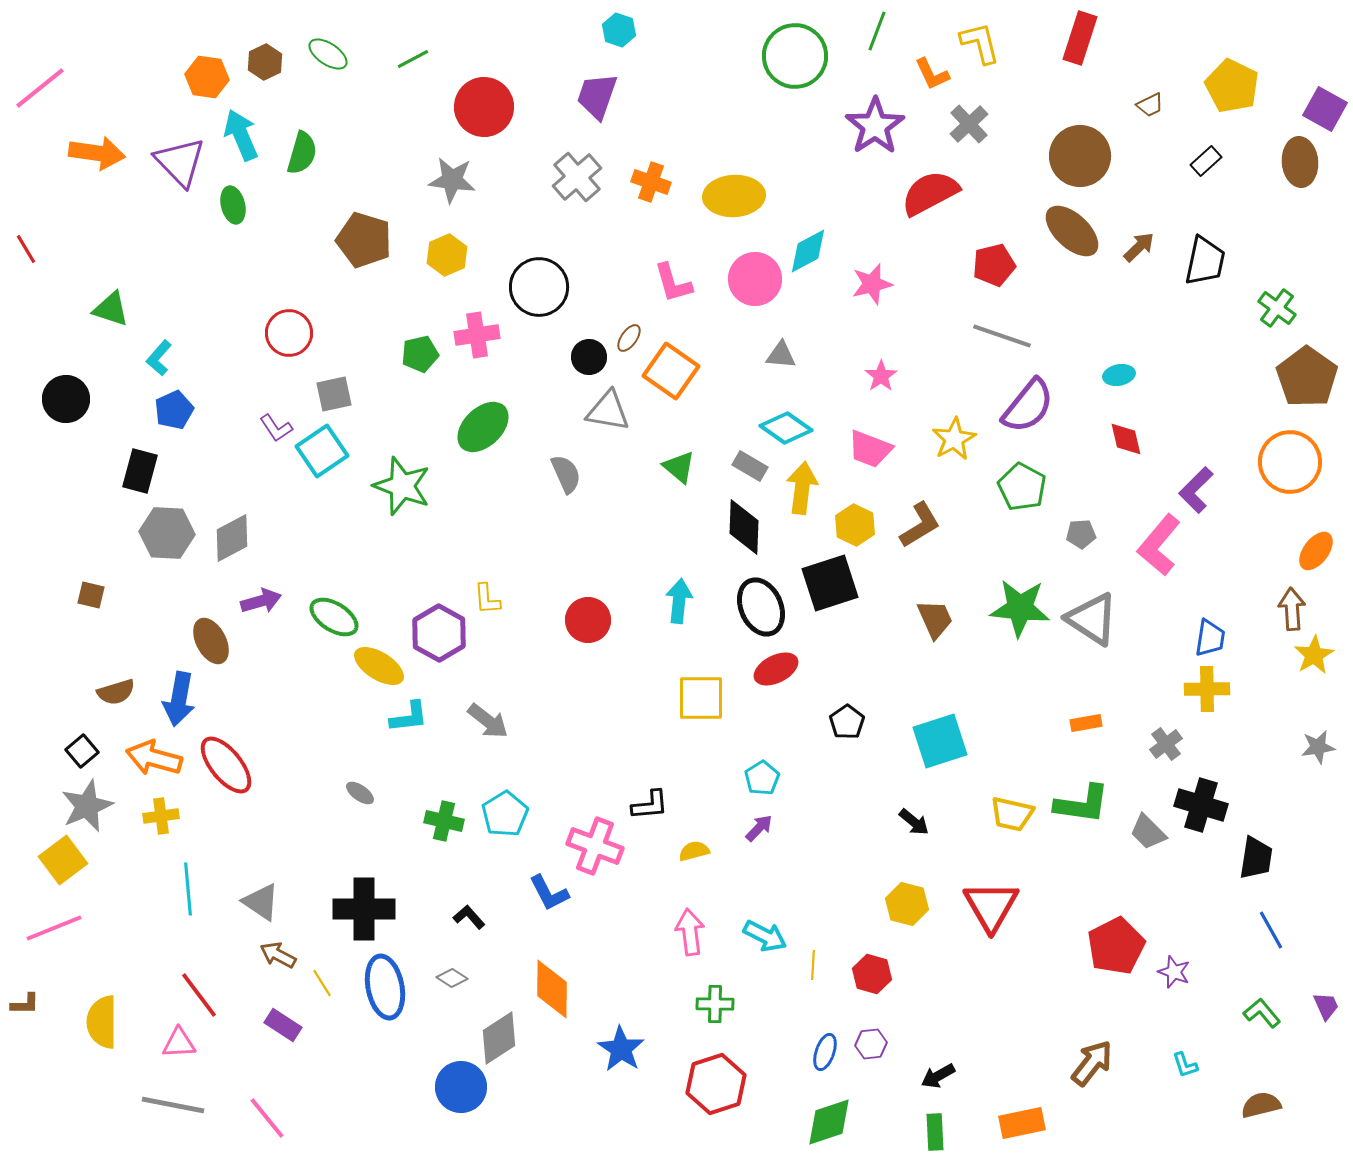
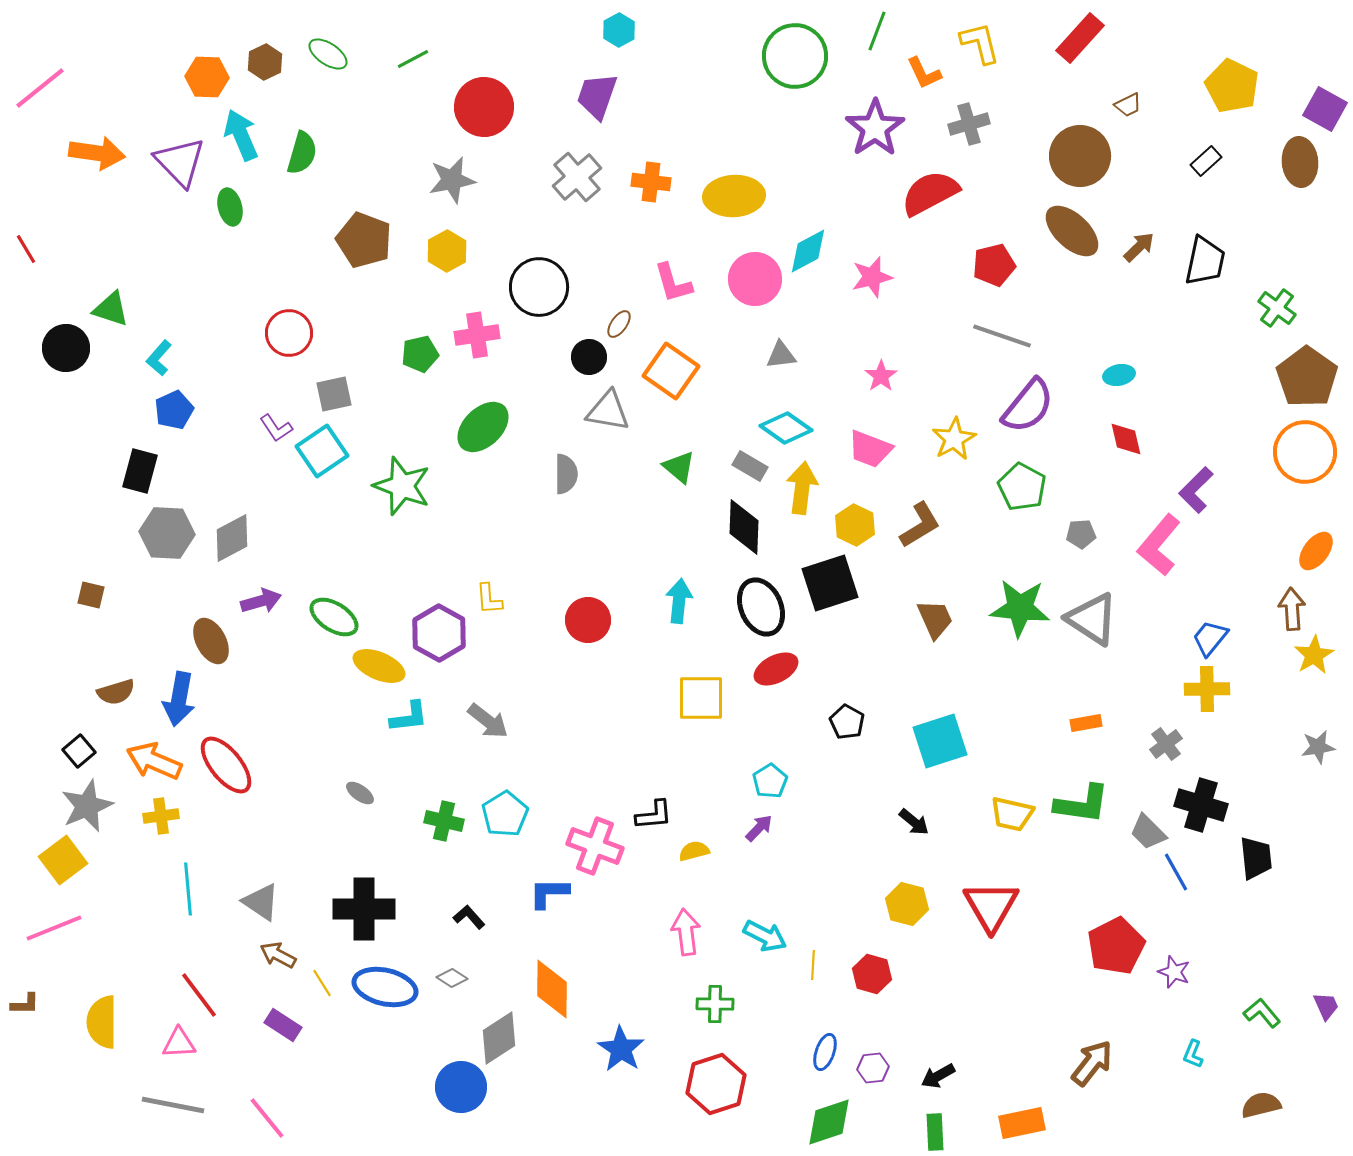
cyan hexagon at (619, 30): rotated 12 degrees clockwise
red rectangle at (1080, 38): rotated 24 degrees clockwise
orange L-shape at (932, 74): moved 8 px left, 1 px up
orange hexagon at (207, 77): rotated 6 degrees counterclockwise
brown trapezoid at (1150, 105): moved 22 px left
gray cross at (969, 124): rotated 27 degrees clockwise
purple star at (875, 126): moved 2 px down
gray star at (452, 180): rotated 18 degrees counterclockwise
orange cross at (651, 182): rotated 12 degrees counterclockwise
green ellipse at (233, 205): moved 3 px left, 2 px down
brown pentagon at (364, 240): rotated 4 degrees clockwise
yellow hexagon at (447, 255): moved 4 px up; rotated 6 degrees counterclockwise
pink star at (872, 284): moved 7 px up
brown ellipse at (629, 338): moved 10 px left, 14 px up
gray triangle at (781, 355): rotated 12 degrees counterclockwise
black circle at (66, 399): moved 51 px up
orange circle at (1290, 462): moved 15 px right, 10 px up
gray semicircle at (566, 474): rotated 24 degrees clockwise
yellow L-shape at (487, 599): moved 2 px right
blue trapezoid at (1210, 638): rotated 150 degrees counterclockwise
yellow ellipse at (379, 666): rotated 9 degrees counterclockwise
black pentagon at (847, 722): rotated 8 degrees counterclockwise
black square at (82, 751): moved 3 px left
orange arrow at (154, 758): moved 3 px down; rotated 8 degrees clockwise
cyan pentagon at (762, 778): moved 8 px right, 3 px down
black L-shape at (650, 805): moved 4 px right, 10 px down
black trapezoid at (1256, 858): rotated 15 degrees counterclockwise
blue L-shape at (549, 893): rotated 117 degrees clockwise
blue line at (1271, 930): moved 95 px left, 58 px up
pink arrow at (690, 932): moved 4 px left
blue ellipse at (385, 987): rotated 66 degrees counterclockwise
purple hexagon at (871, 1044): moved 2 px right, 24 px down
cyan L-shape at (1185, 1065): moved 8 px right, 11 px up; rotated 40 degrees clockwise
